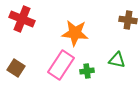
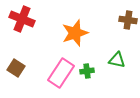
orange star: rotated 24 degrees counterclockwise
pink rectangle: moved 8 px down
